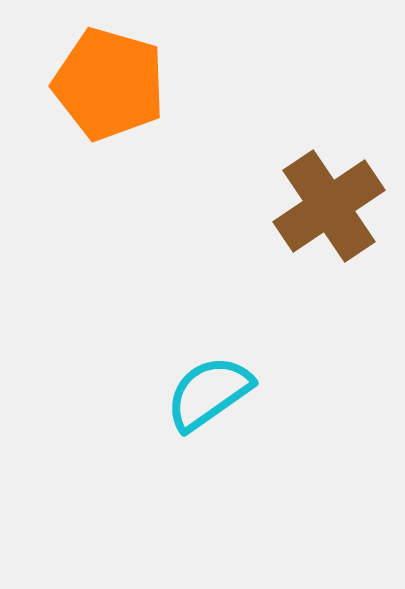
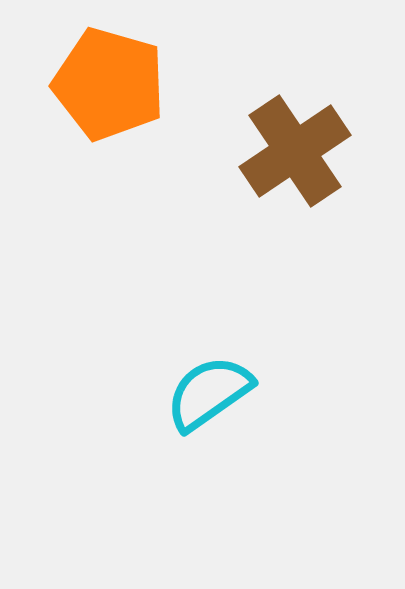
brown cross: moved 34 px left, 55 px up
